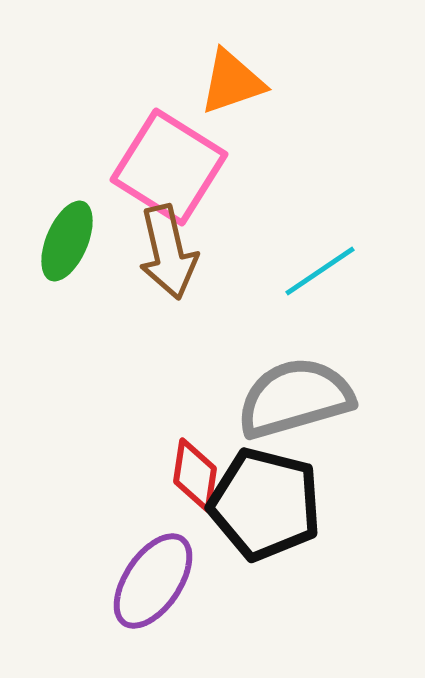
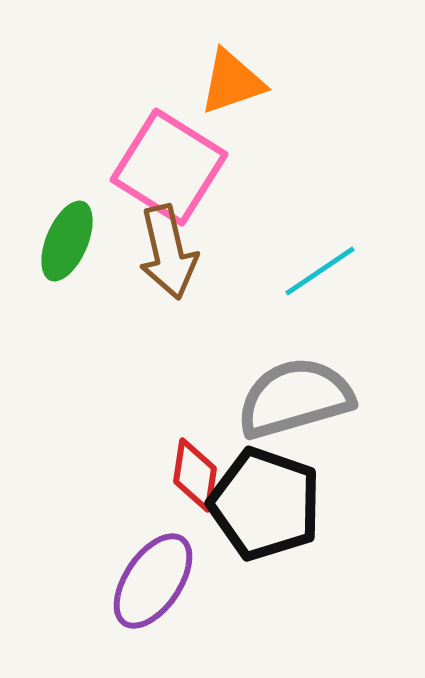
black pentagon: rotated 5 degrees clockwise
